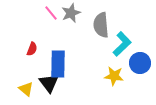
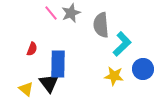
blue circle: moved 3 px right, 6 px down
